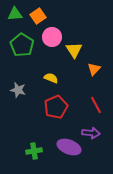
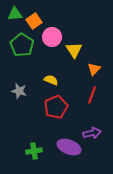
orange square: moved 4 px left, 5 px down
yellow semicircle: moved 2 px down
gray star: moved 1 px right, 1 px down
red line: moved 4 px left, 10 px up; rotated 48 degrees clockwise
purple arrow: moved 1 px right; rotated 18 degrees counterclockwise
